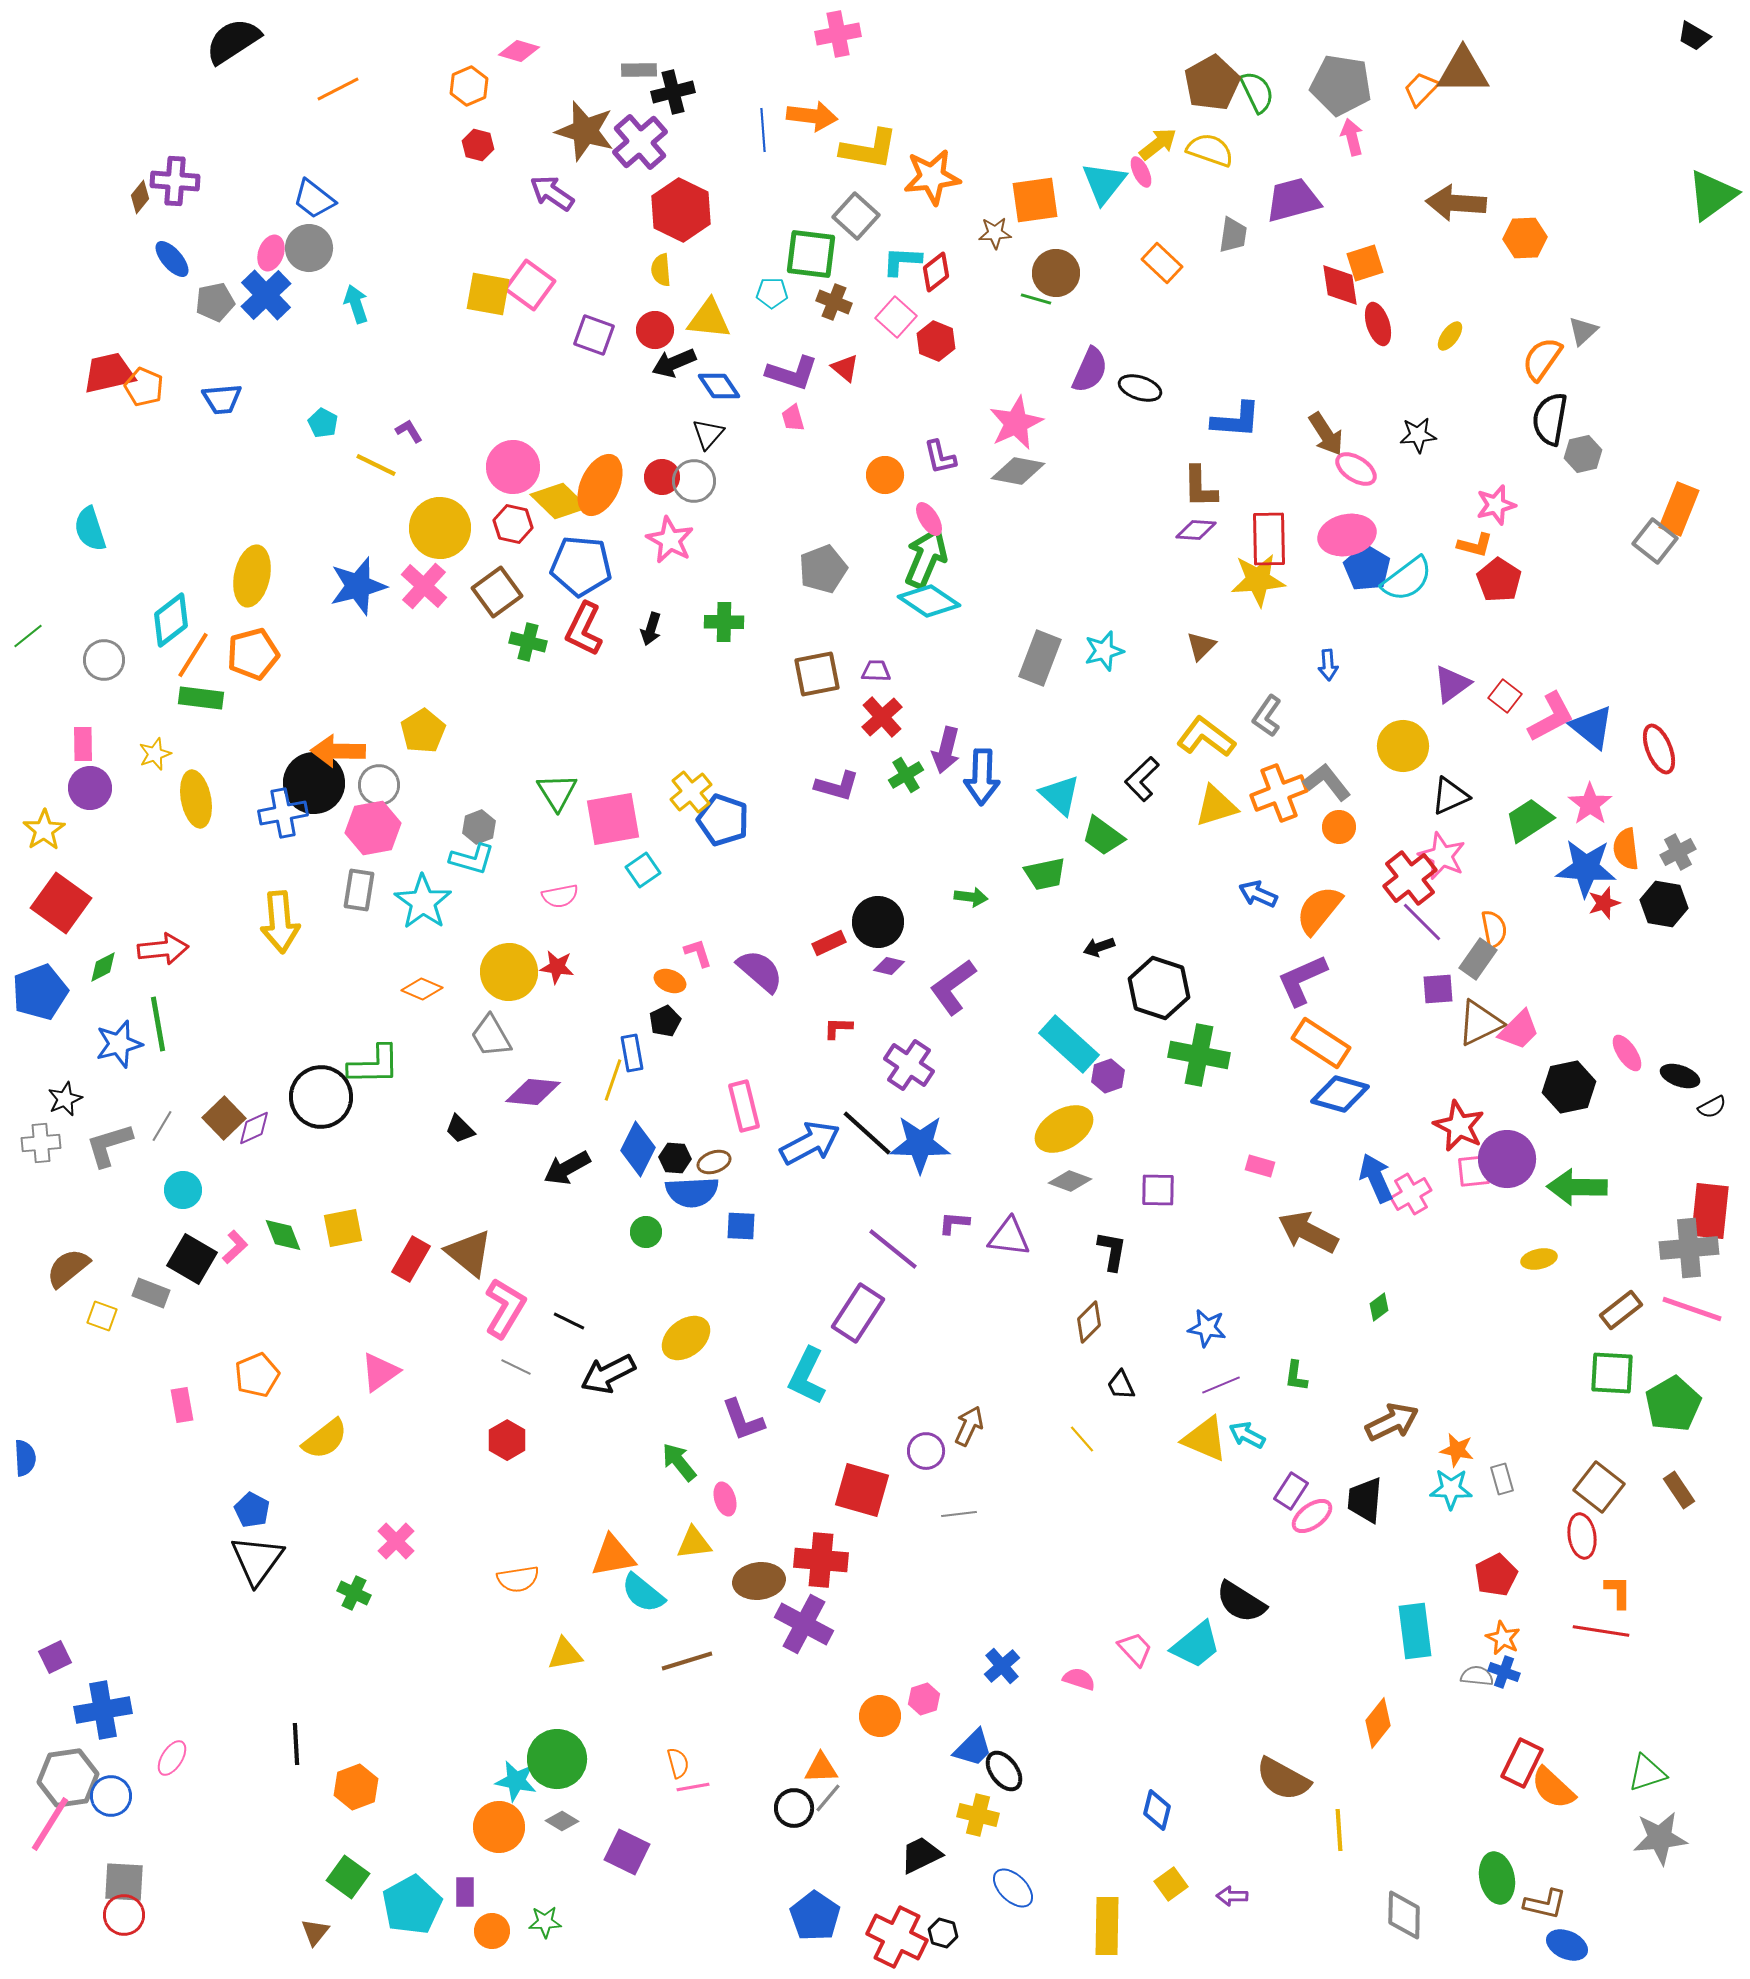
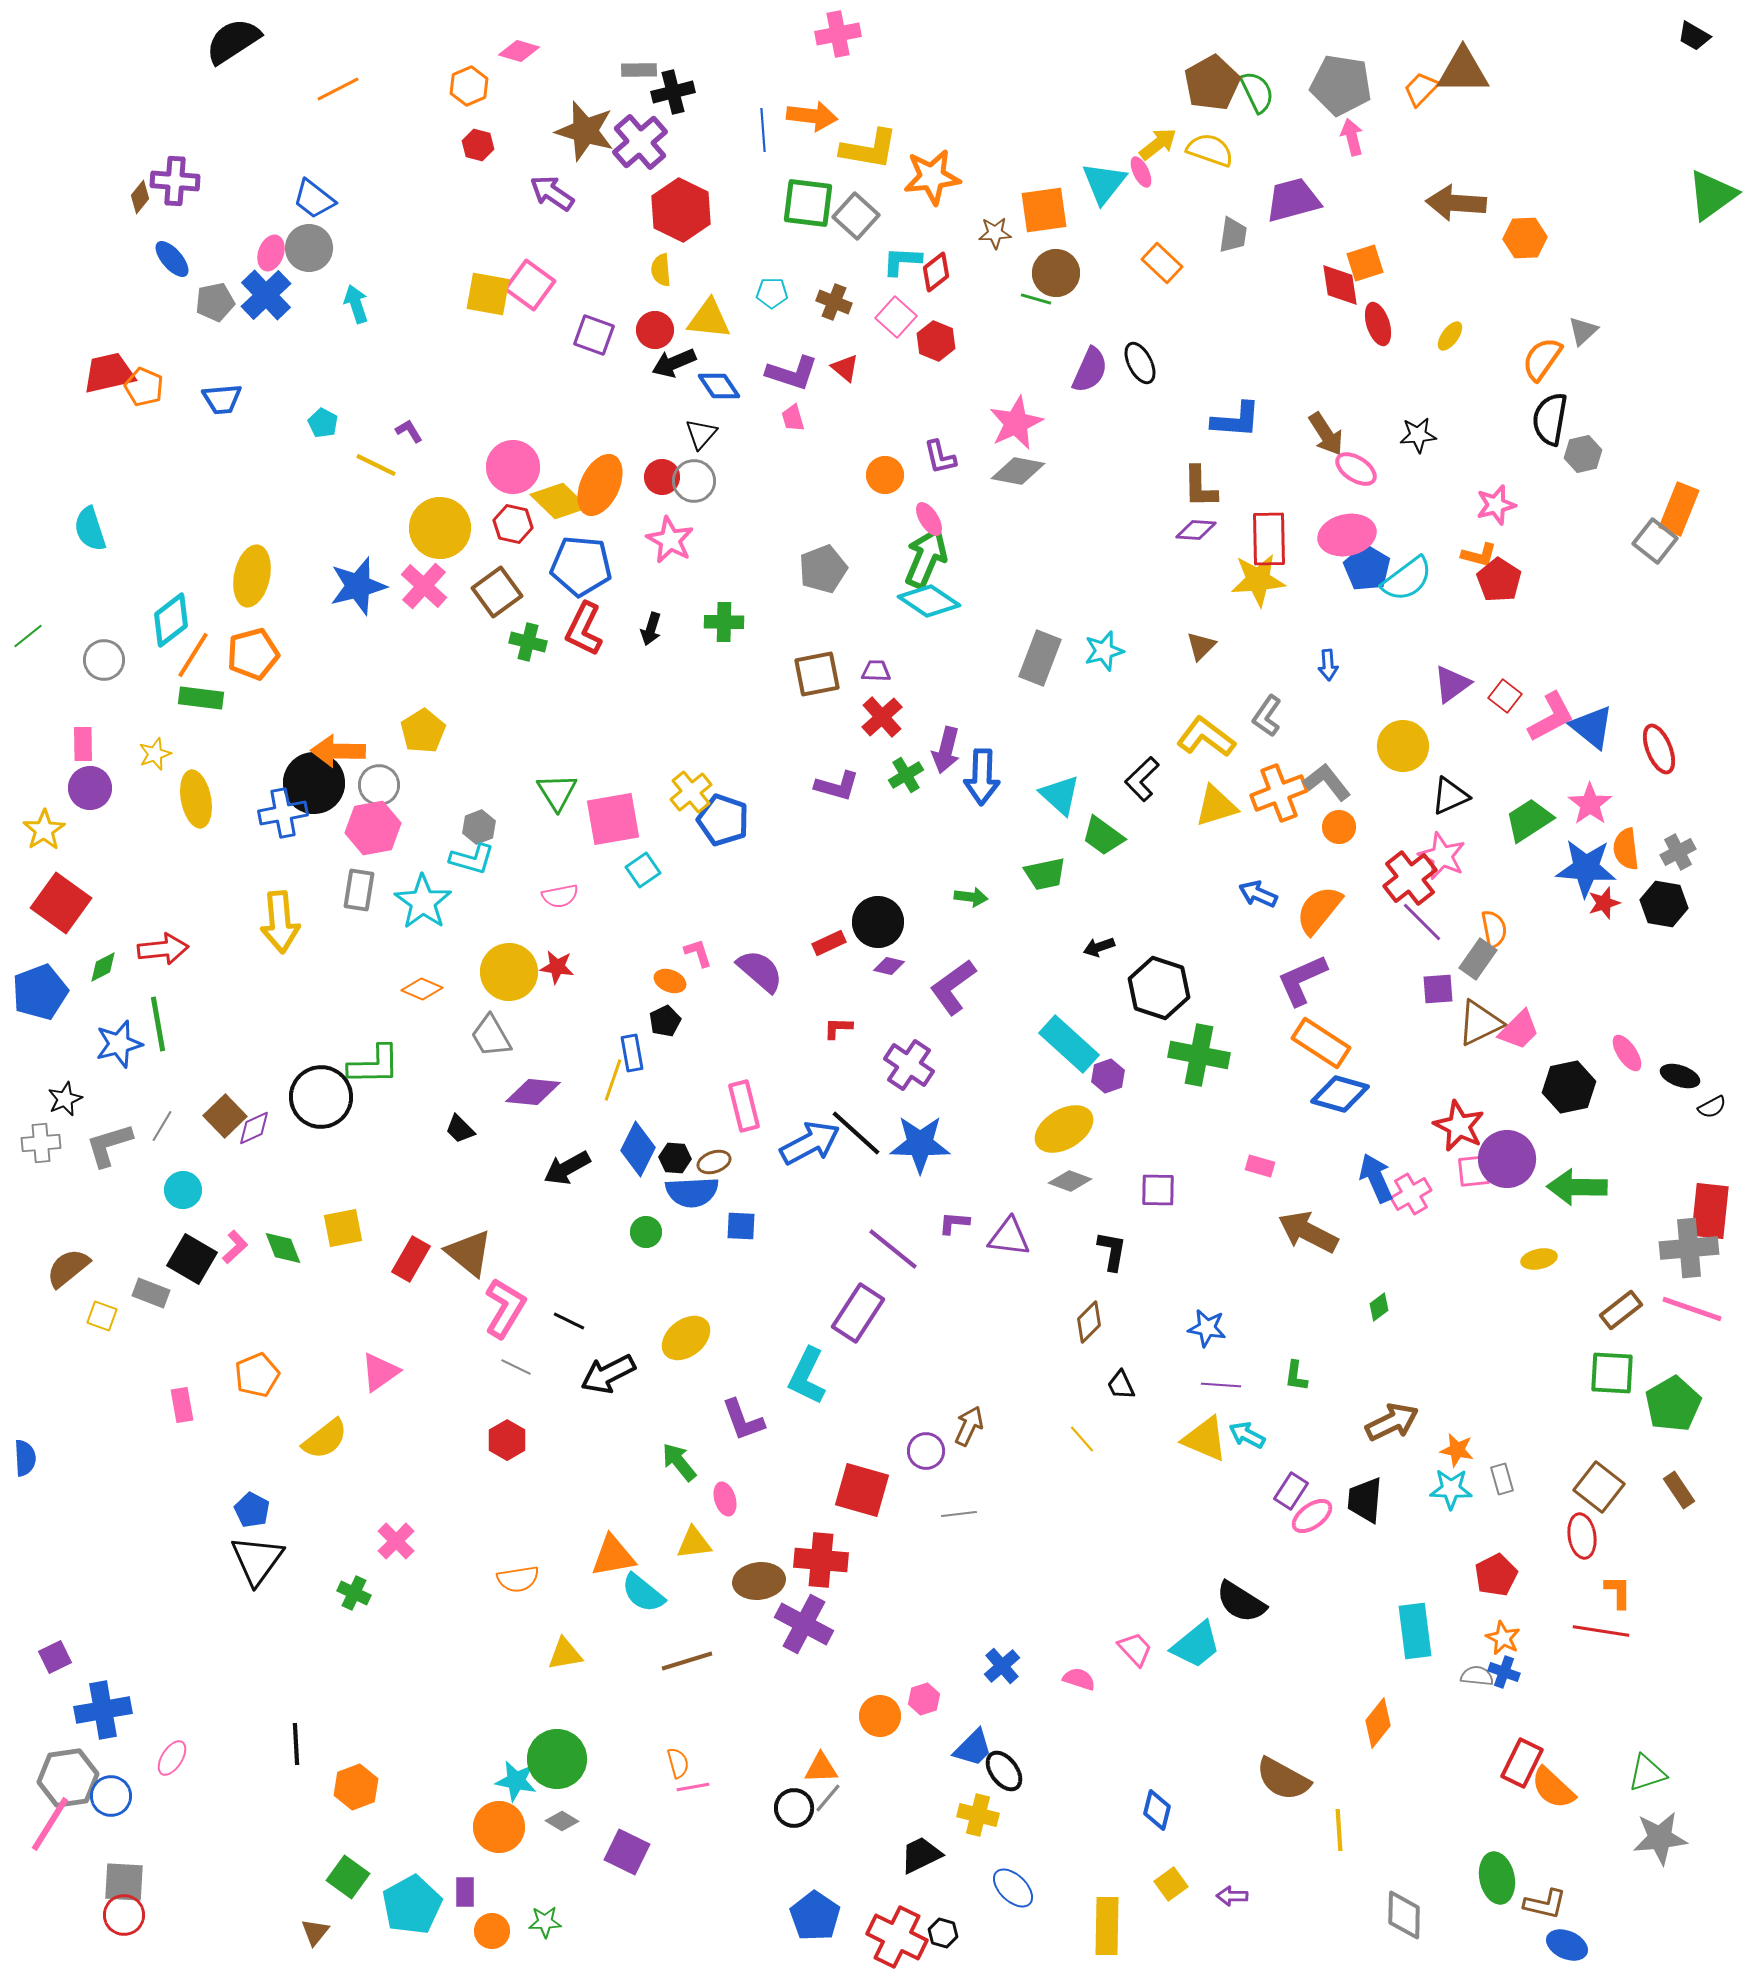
orange square at (1035, 200): moved 9 px right, 10 px down
green square at (811, 254): moved 3 px left, 51 px up
black ellipse at (1140, 388): moved 25 px up; rotated 45 degrees clockwise
black triangle at (708, 434): moved 7 px left
orange L-shape at (1475, 545): moved 4 px right, 10 px down
brown square at (224, 1118): moved 1 px right, 2 px up
black line at (867, 1133): moved 11 px left
green diamond at (283, 1235): moved 13 px down
purple line at (1221, 1385): rotated 27 degrees clockwise
